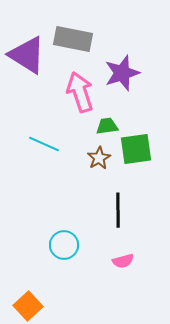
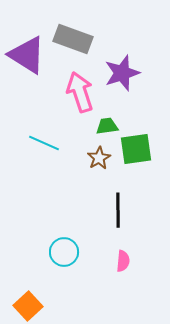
gray rectangle: rotated 9 degrees clockwise
cyan line: moved 1 px up
cyan circle: moved 7 px down
pink semicircle: rotated 70 degrees counterclockwise
